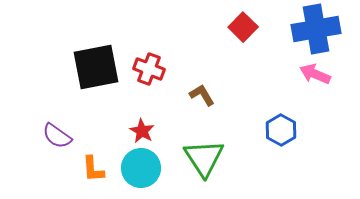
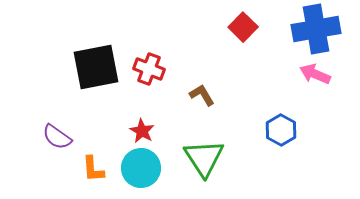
purple semicircle: moved 1 px down
